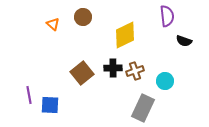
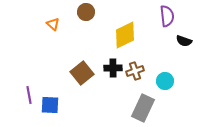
brown circle: moved 3 px right, 5 px up
